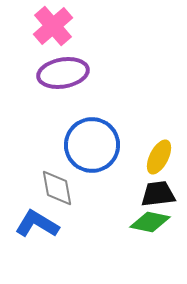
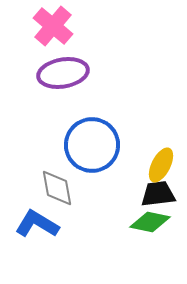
pink cross: rotated 9 degrees counterclockwise
yellow ellipse: moved 2 px right, 8 px down
